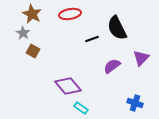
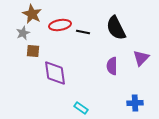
red ellipse: moved 10 px left, 11 px down
black semicircle: moved 1 px left
gray star: rotated 16 degrees clockwise
black line: moved 9 px left, 7 px up; rotated 32 degrees clockwise
brown square: rotated 24 degrees counterclockwise
purple semicircle: rotated 54 degrees counterclockwise
purple diamond: moved 13 px left, 13 px up; rotated 32 degrees clockwise
blue cross: rotated 21 degrees counterclockwise
